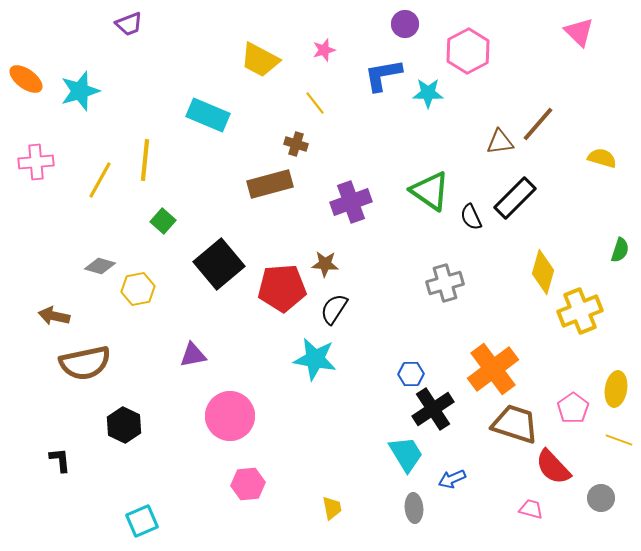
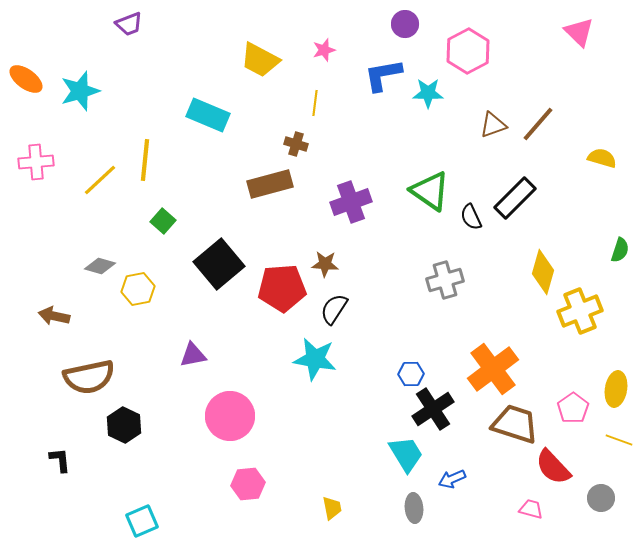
yellow line at (315, 103): rotated 45 degrees clockwise
brown triangle at (500, 142): moved 7 px left, 17 px up; rotated 12 degrees counterclockwise
yellow line at (100, 180): rotated 18 degrees clockwise
gray cross at (445, 283): moved 3 px up
brown semicircle at (85, 363): moved 4 px right, 14 px down
